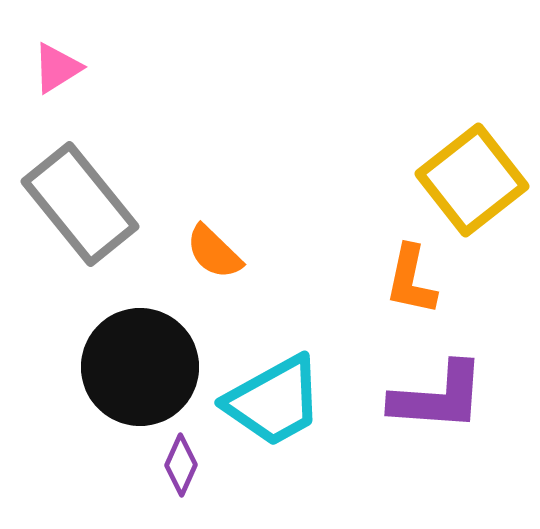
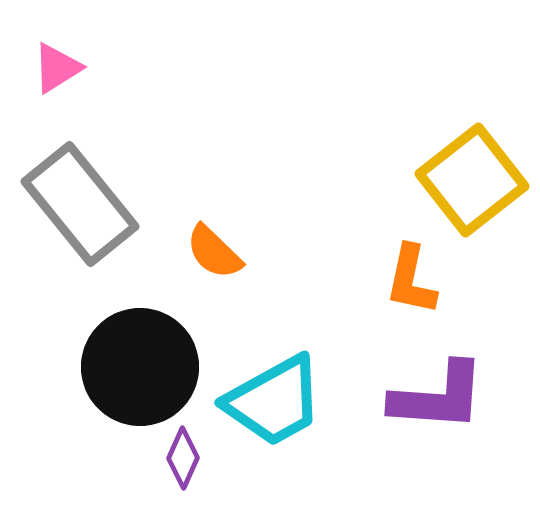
purple diamond: moved 2 px right, 7 px up
